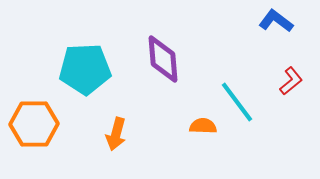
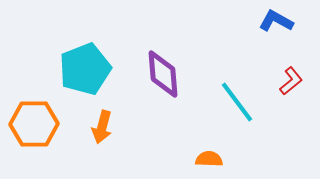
blue L-shape: rotated 8 degrees counterclockwise
purple diamond: moved 15 px down
cyan pentagon: rotated 18 degrees counterclockwise
orange semicircle: moved 6 px right, 33 px down
orange arrow: moved 14 px left, 7 px up
